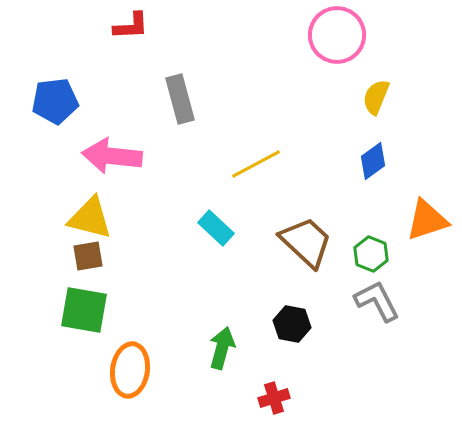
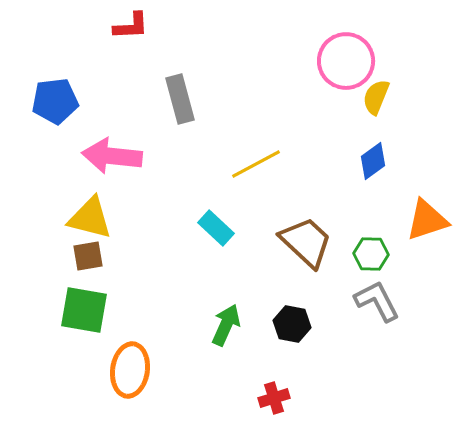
pink circle: moved 9 px right, 26 px down
green hexagon: rotated 20 degrees counterclockwise
green arrow: moved 4 px right, 23 px up; rotated 9 degrees clockwise
